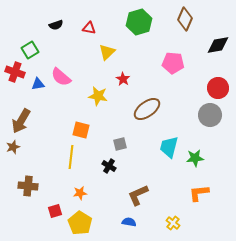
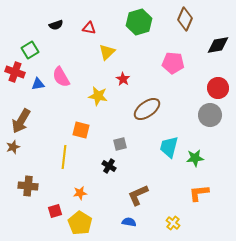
pink semicircle: rotated 20 degrees clockwise
yellow line: moved 7 px left
